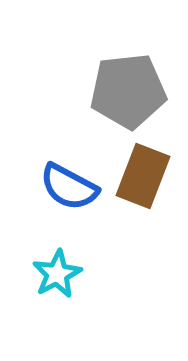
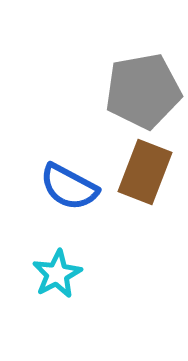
gray pentagon: moved 15 px right; rotated 4 degrees counterclockwise
brown rectangle: moved 2 px right, 4 px up
